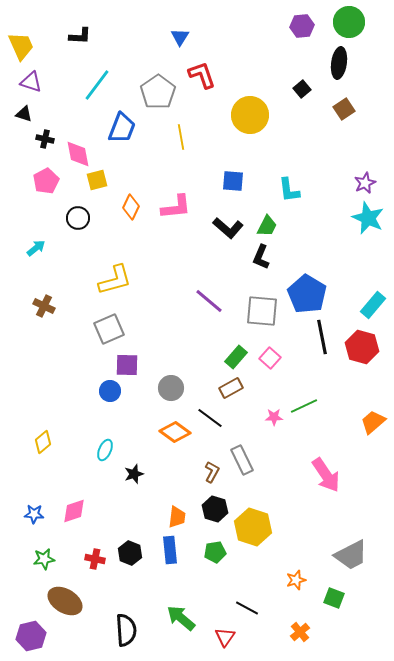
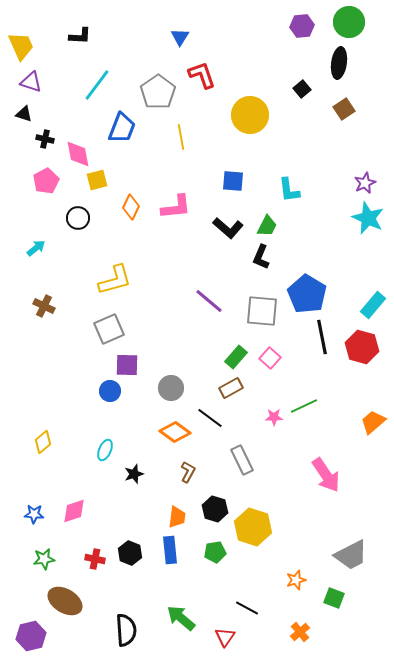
brown L-shape at (212, 472): moved 24 px left
